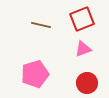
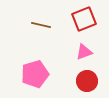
red square: moved 2 px right
pink triangle: moved 1 px right, 3 px down
red circle: moved 2 px up
